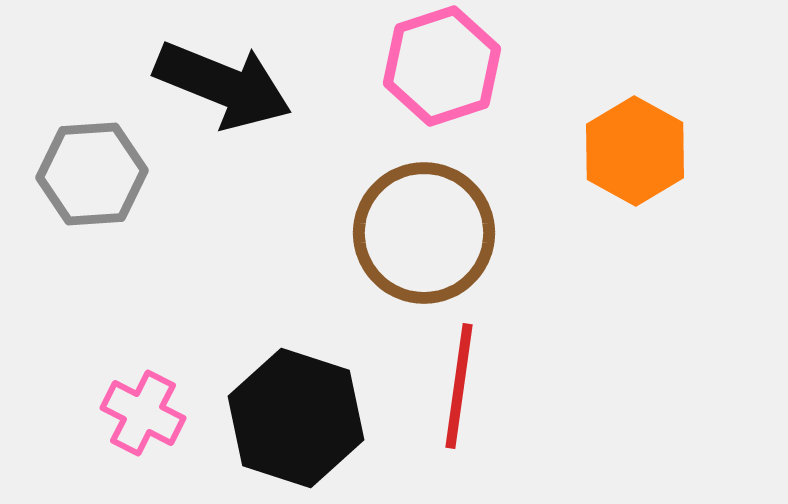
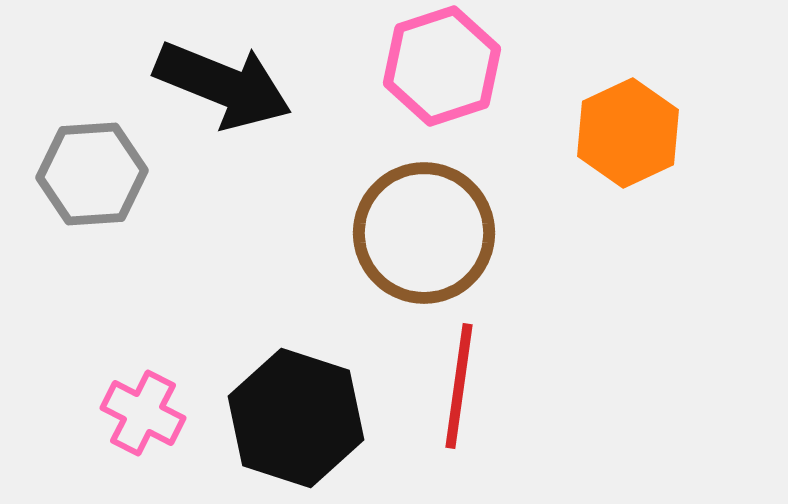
orange hexagon: moved 7 px left, 18 px up; rotated 6 degrees clockwise
